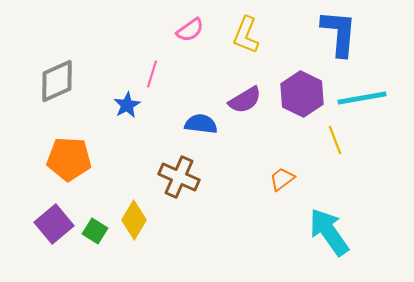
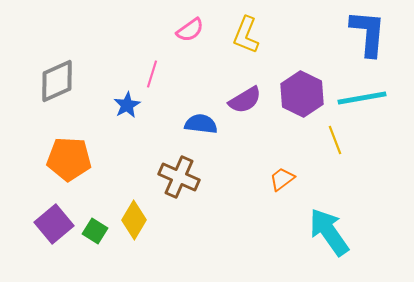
blue L-shape: moved 29 px right
